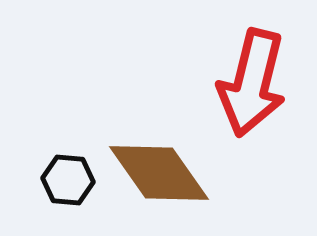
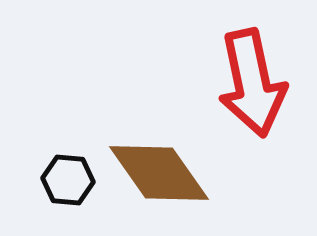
red arrow: rotated 26 degrees counterclockwise
